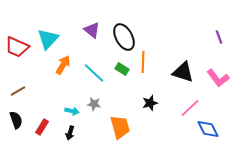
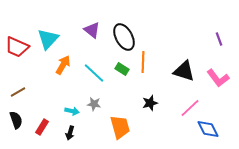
purple line: moved 2 px down
black triangle: moved 1 px right, 1 px up
brown line: moved 1 px down
